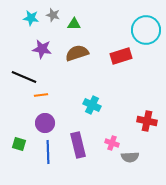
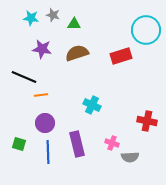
purple rectangle: moved 1 px left, 1 px up
